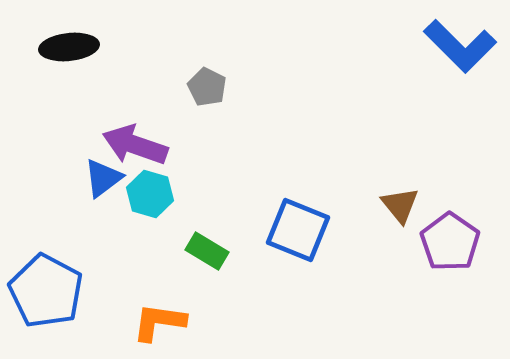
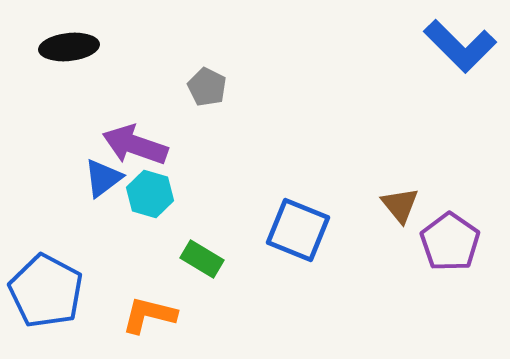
green rectangle: moved 5 px left, 8 px down
orange L-shape: moved 10 px left, 7 px up; rotated 6 degrees clockwise
